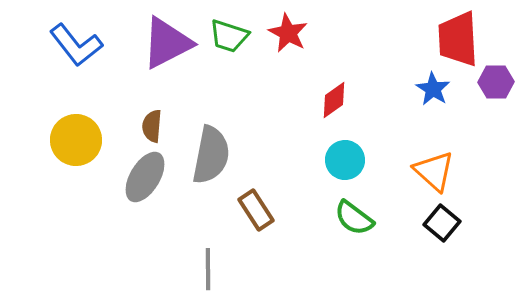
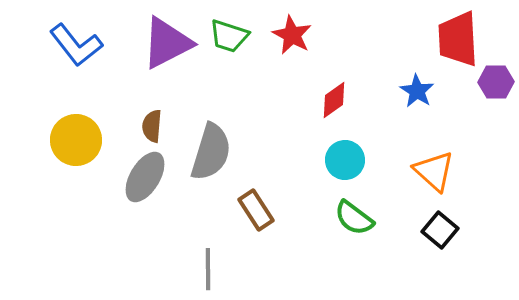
red star: moved 4 px right, 2 px down
blue star: moved 16 px left, 2 px down
gray semicircle: moved 3 px up; rotated 6 degrees clockwise
black square: moved 2 px left, 7 px down
